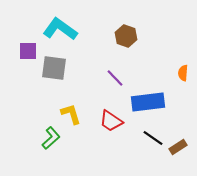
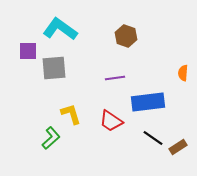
gray square: rotated 12 degrees counterclockwise
purple line: rotated 54 degrees counterclockwise
